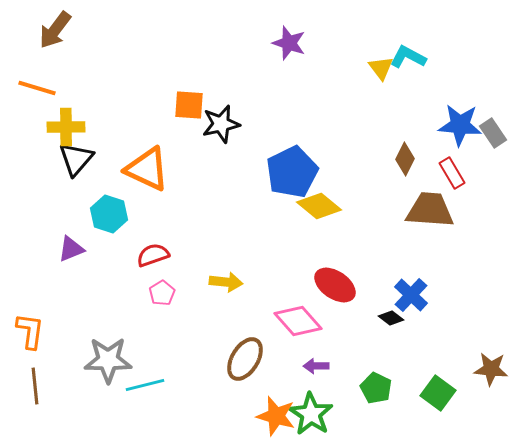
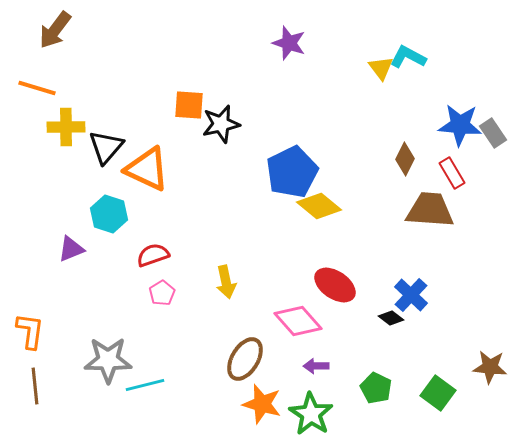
black triangle: moved 30 px right, 12 px up
yellow arrow: rotated 72 degrees clockwise
brown star: moved 1 px left, 2 px up
orange star: moved 14 px left, 12 px up
